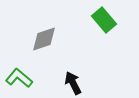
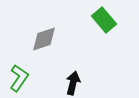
green L-shape: rotated 84 degrees clockwise
black arrow: rotated 40 degrees clockwise
